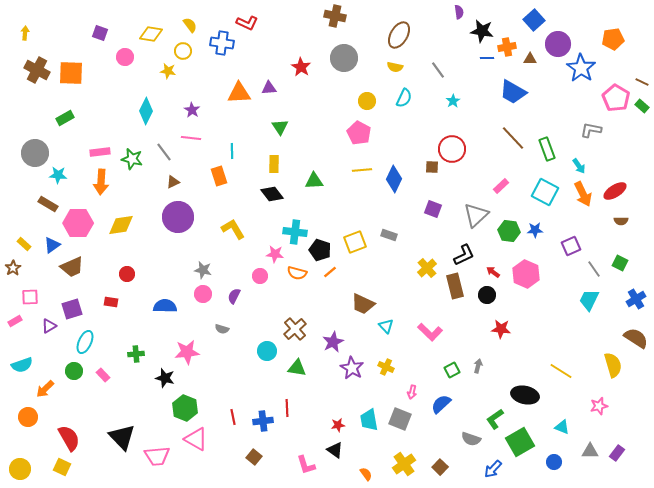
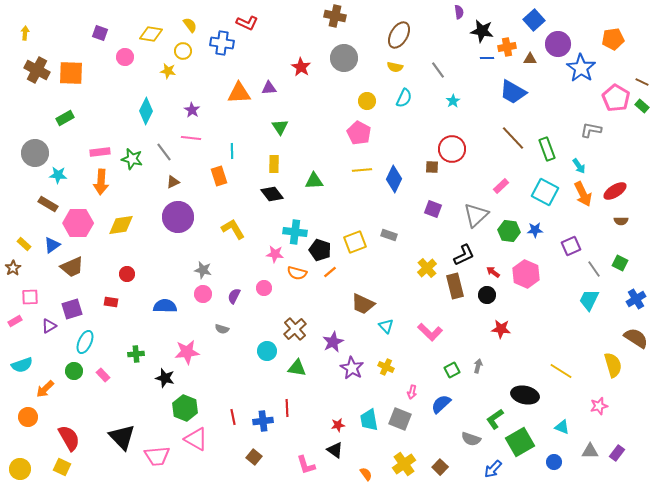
pink circle at (260, 276): moved 4 px right, 12 px down
